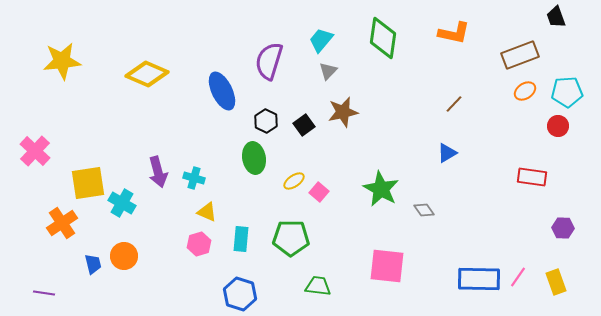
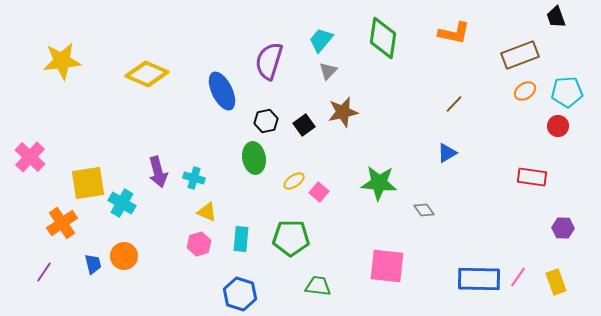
black hexagon at (266, 121): rotated 20 degrees clockwise
pink cross at (35, 151): moved 5 px left, 6 px down
green star at (381, 189): moved 2 px left, 6 px up; rotated 24 degrees counterclockwise
purple line at (44, 293): moved 21 px up; rotated 65 degrees counterclockwise
